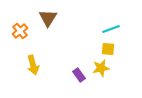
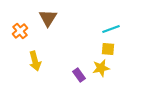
yellow arrow: moved 2 px right, 4 px up
